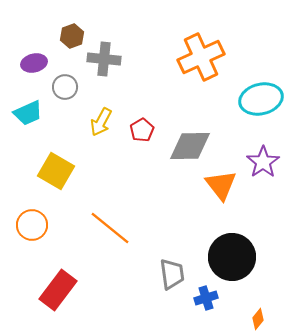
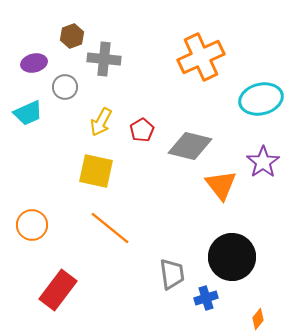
gray diamond: rotated 15 degrees clockwise
yellow square: moved 40 px right; rotated 18 degrees counterclockwise
